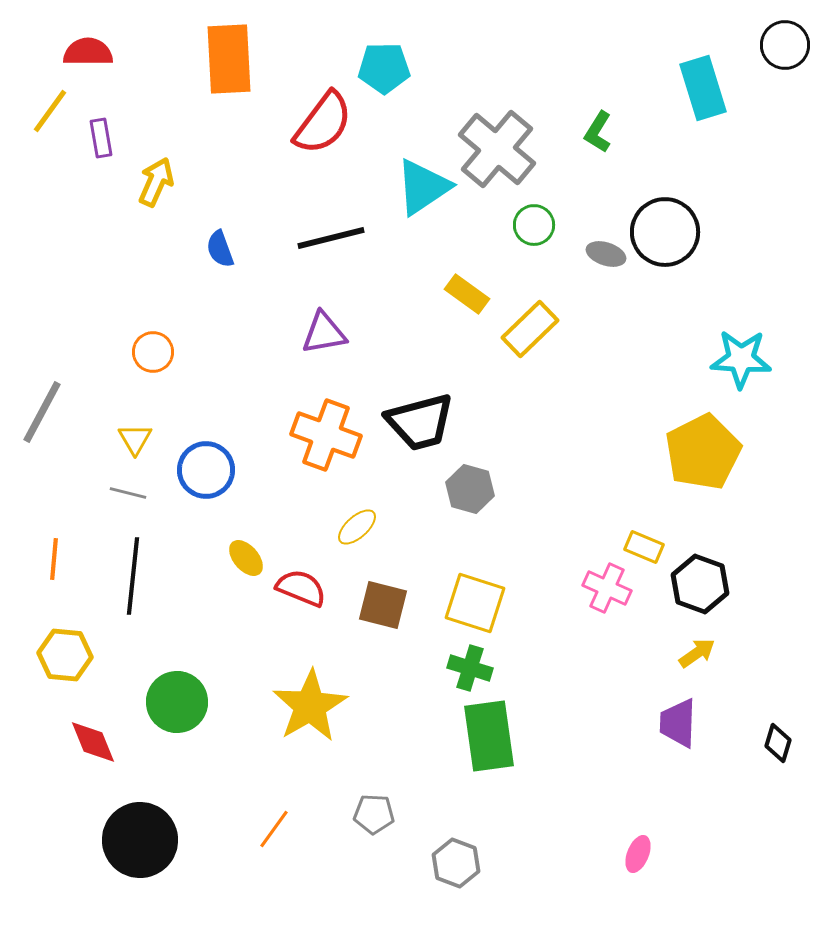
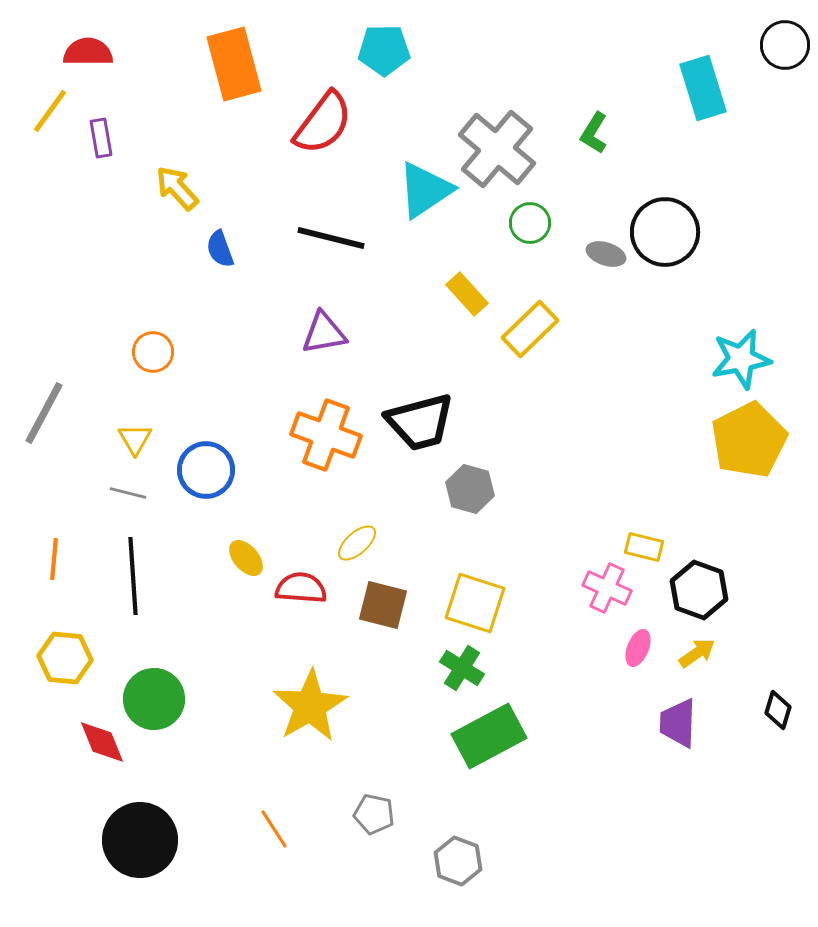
orange rectangle at (229, 59): moved 5 px right, 5 px down; rotated 12 degrees counterclockwise
cyan pentagon at (384, 68): moved 18 px up
green L-shape at (598, 132): moved 4 px left, 1 px down
yellow arrow at (156, 182): moved 21 px right, 6 px down; rotated 66 degrees counterclockwise
cyan triangle at (423, 187): moved 2 px right, 3 px down
green circle at (534, 225): moved 4 px left, 2 px up
black line at (331, 238): rotated 28 degrees clockwise
yellow rectangle at (467, 294): rotated 12 degrees clockwise
cyan star at (741, 359): rotated 14 degrees counterclockwise
gray line at (42, 412): moved 2 px right, 1 px down
yellow pentagon at (703, 452): moved 46 px right, 12 px up
yellow ellipse at (357, 527): moved 16 px down
yellow rectangle at (644, 547): rotated 9 degrees counterclockwise
black line at (133, 576): rotated 10 degrees counterclockwise
black hexagon at (700, 584): moved 1 px left, 6 px down
red semicircle at (301, 588): rotated 18 degrees counterclockwise
yellow hexagon at (65, 655): moved 3 px down
green cross at (470, 668): moved 8 px left; rotated 15 degrees clockwise
green circle at (177, 702): moved 23 px left, 3 px up
green rectangle at (489, 736): rotated 70 degrees clockwise
red diamond at (93, 742): moved 9 px right
black diamond at (778, 743): moved 33 px up
gray pentagon at (374, 814): rotated 9 degrees clockwise
orange line at (274, 829): rotated 69 degrees counterclockwise
pink ellipse at (638, 854): moved 206 px up
gray hexagon at (456, 863): moved 2 px right, 2 px up
